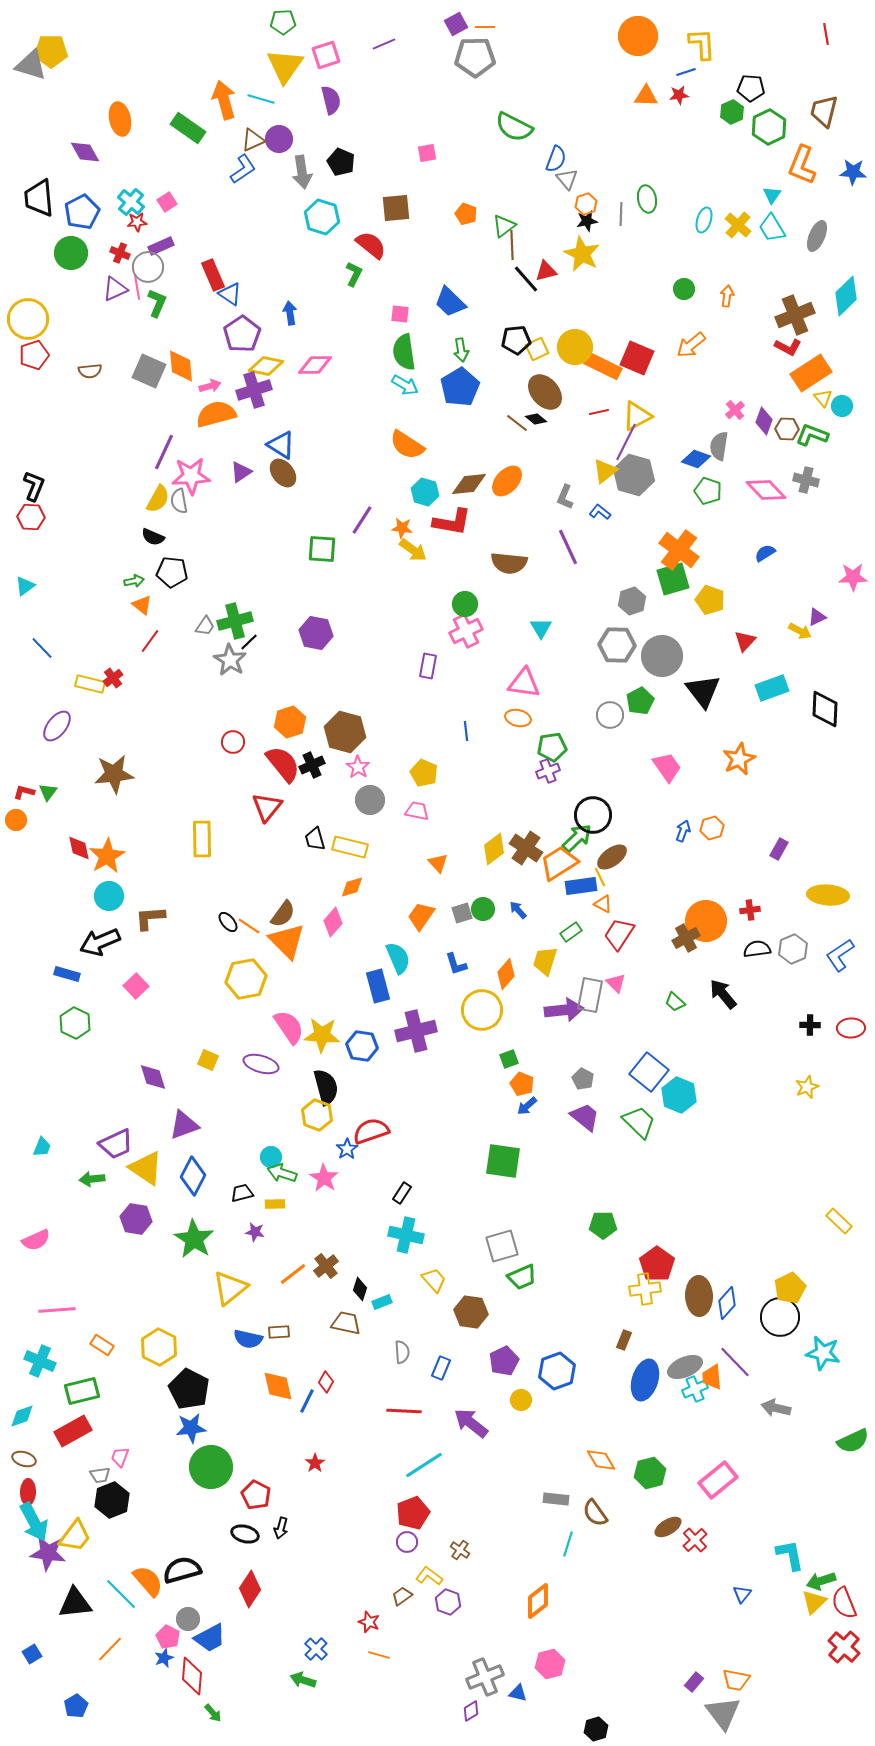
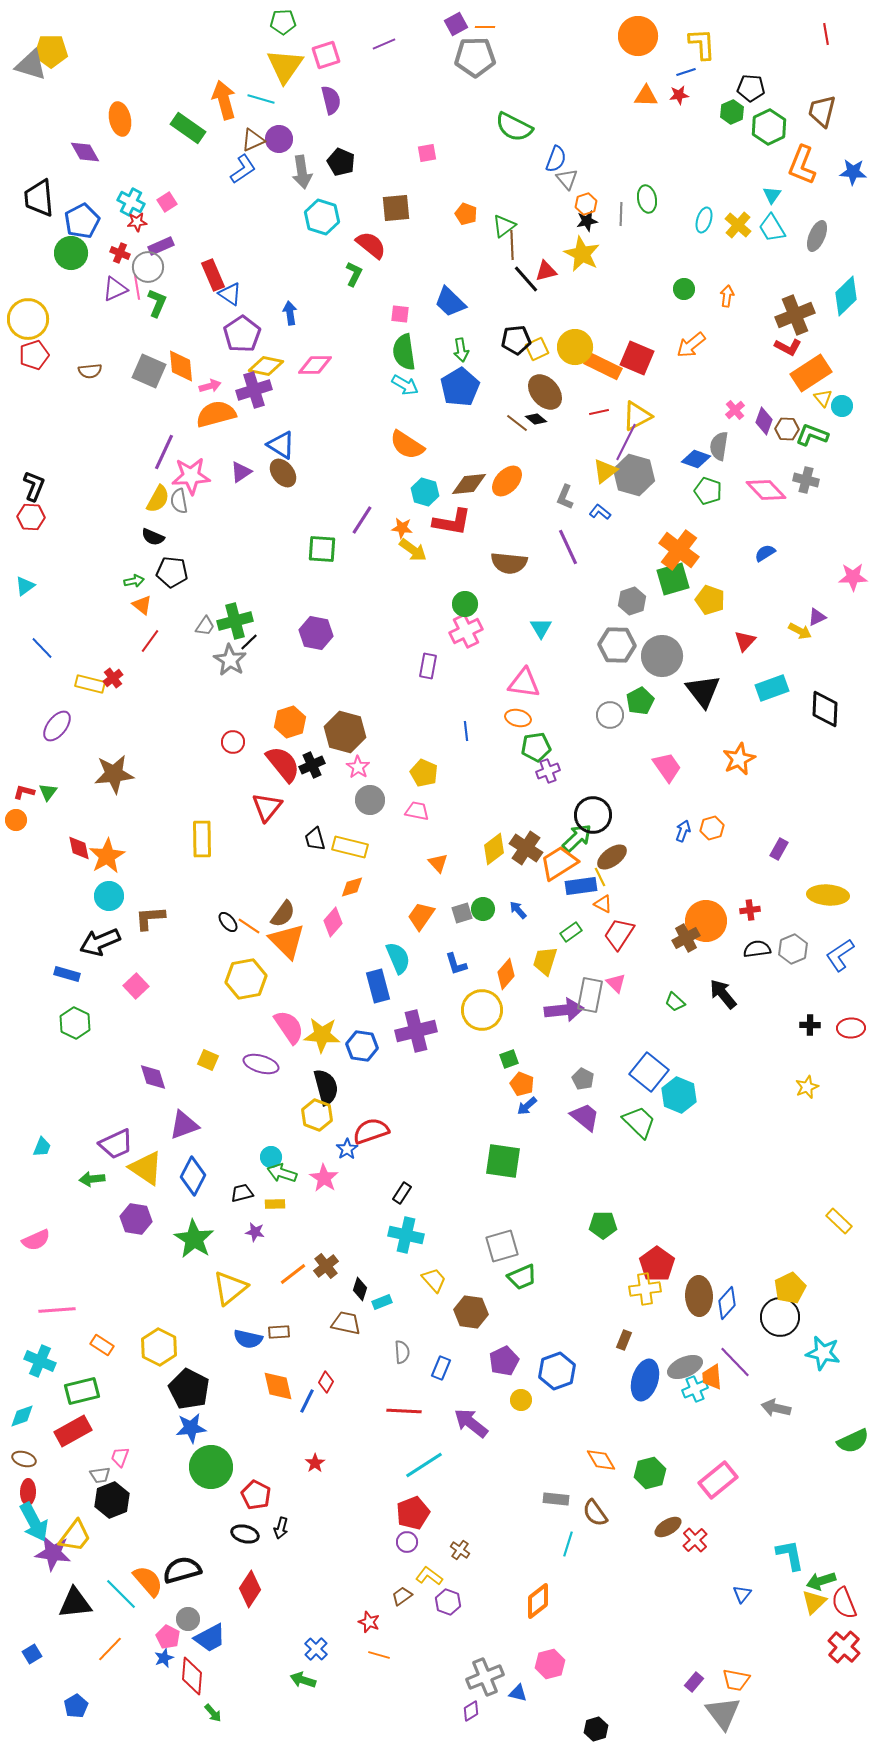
brown trapezoid at (824, 111): moved 2 px left
cyan cross at (131, 202): rotated 12 degrees counterclockwise
blue pentagon at (82, 212): moved 9 px down
green pentagon at (552, 747): moved 16 px left
purple star at (48, 1553): moved 5 px right
